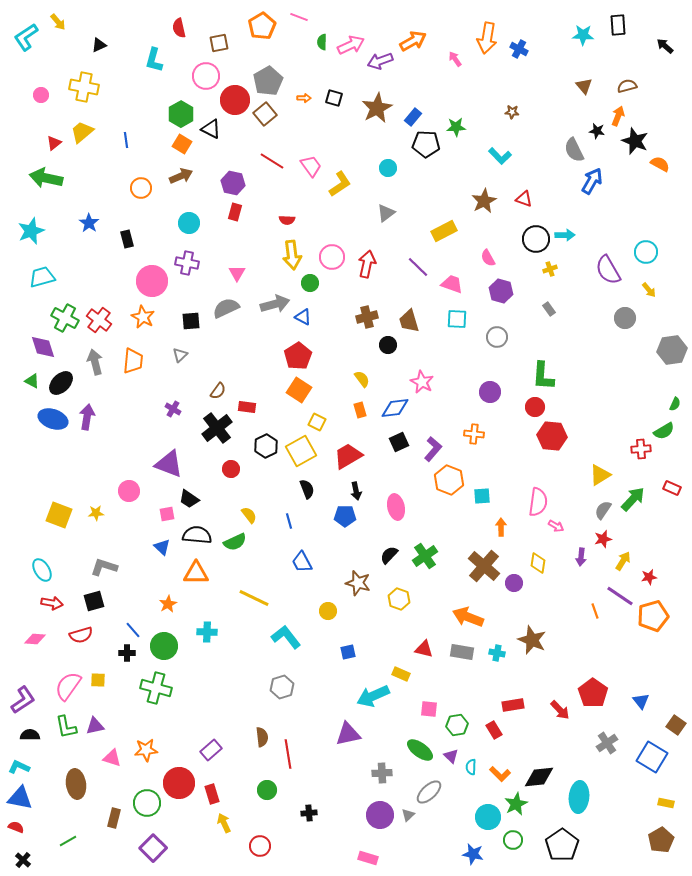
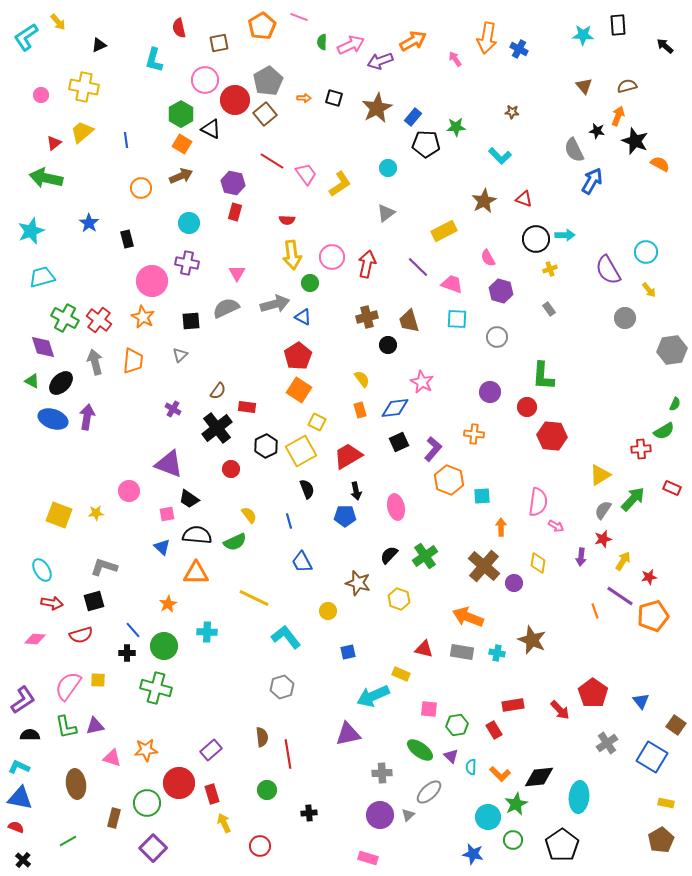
pink circle at (206, 76): moved 1 px left, 4 px down
pink trapezoid at (311, 166): moved 5 px left, 8 px down
red circle at (535, 407): moved 8 px left
